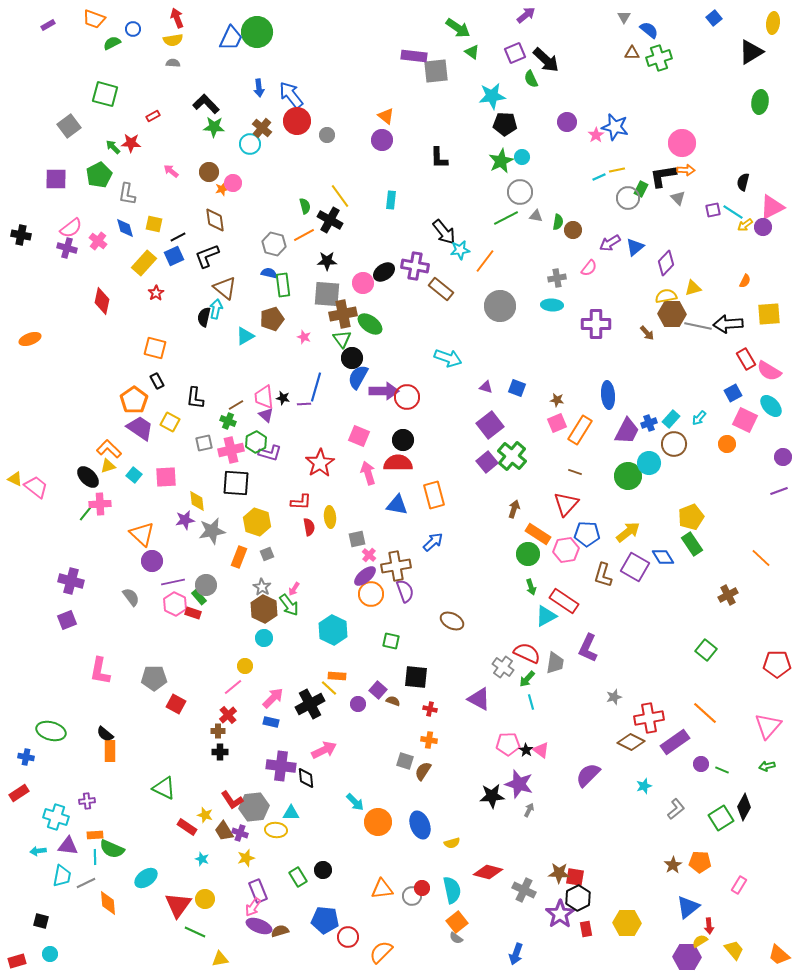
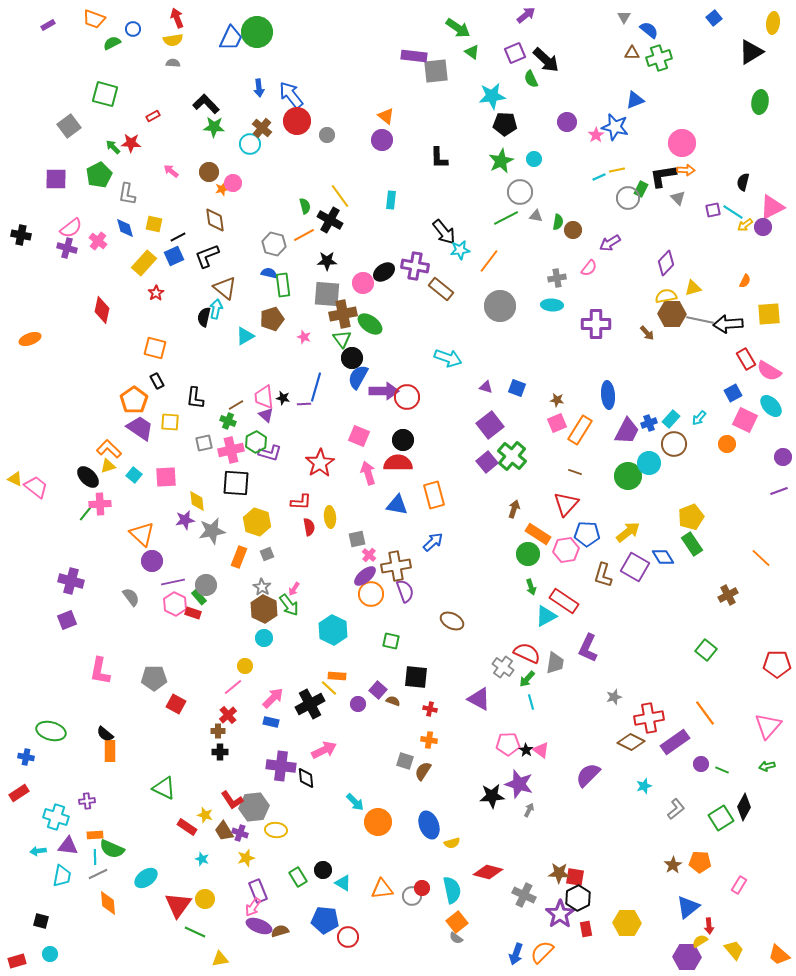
cyan circle at (522, 157): moved 12 px right, 2 px down
blue triangle at (635, 247): moved 147 px up; rotated 18 degrees clockwise
orange line at (485, 261): moved 4 px right
red diamond at (102, 301): moved 9 px down
gray line at (698, 326): moved 2 px right, 6 px up
yellow square at (170, 422): rotated 24 degrees counterclockwise
orange line at (705, 713): rotated 12 degrees clockwise
cyan triangle at (291, 813): moved 52 px right, 70 px down; rotated 30 degrees clockwise
blue ellipse at (420, 825): moved 9 px right
gray line at (86, 883): moved 12 px right, 9 px up
gray cross at (524, 890): moved 5 px down
orange semicircle at (381, 952): moved 161 px right
